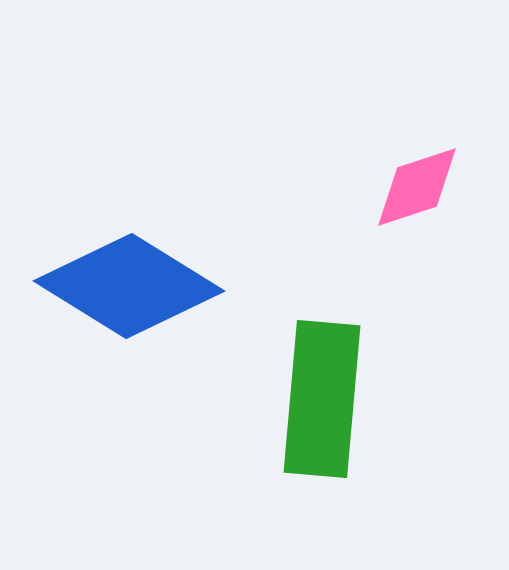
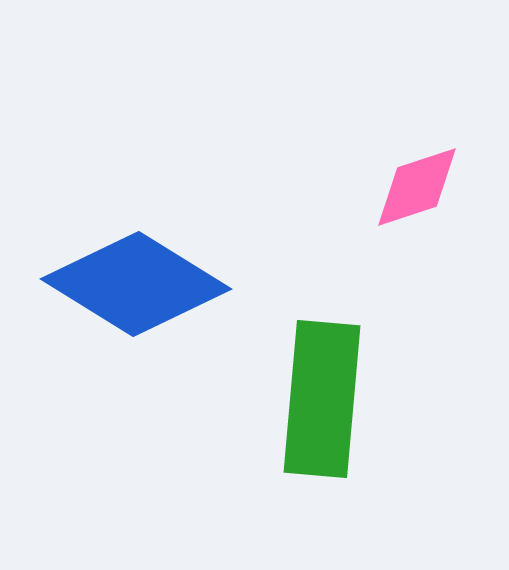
blue diamond: moved 7 px right, 2 px up
